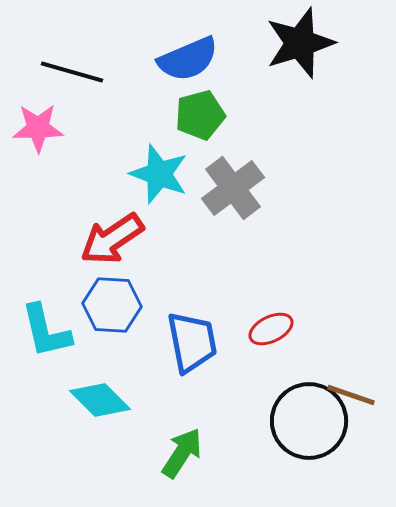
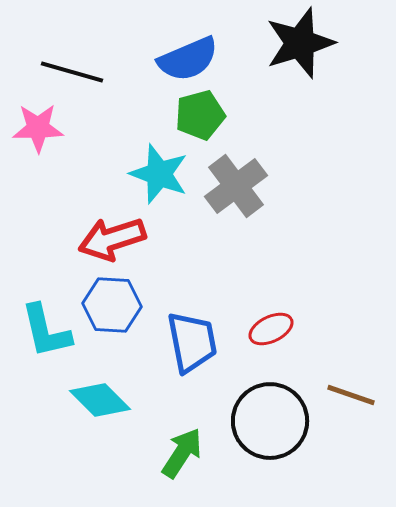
gray cross: moved 3 px right, 2 px up
red arrow: rotated 16 degrees clockwise
black circle: moved 39 px left
